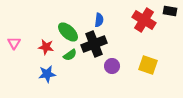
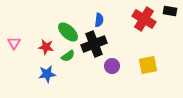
red cross: moved 1 px up
green semicircle: moved 2 px left, 1 px down
yellow square: rotated 30 degrees counterclockwise
